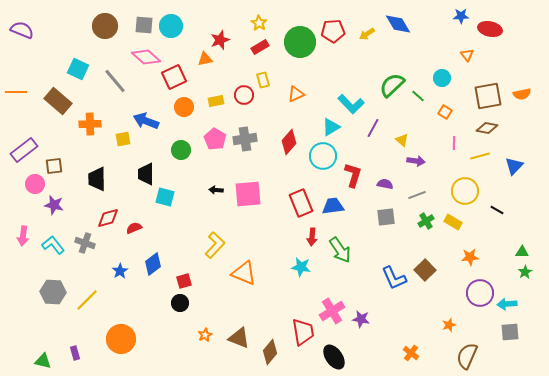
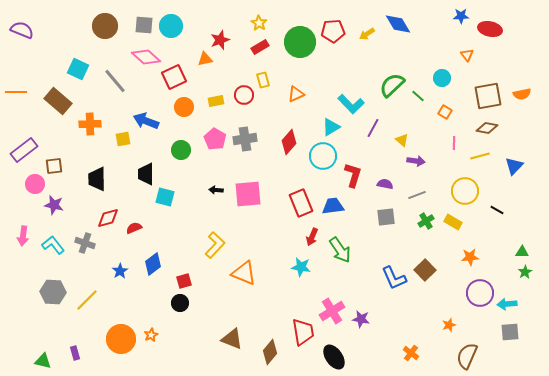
red arrow at (312, 237): rotated 18 degrees clockwise
orange star at (205, 335): moved 54 px left
brown triangle at (239, 338): moved 7 px left, 1 px down
